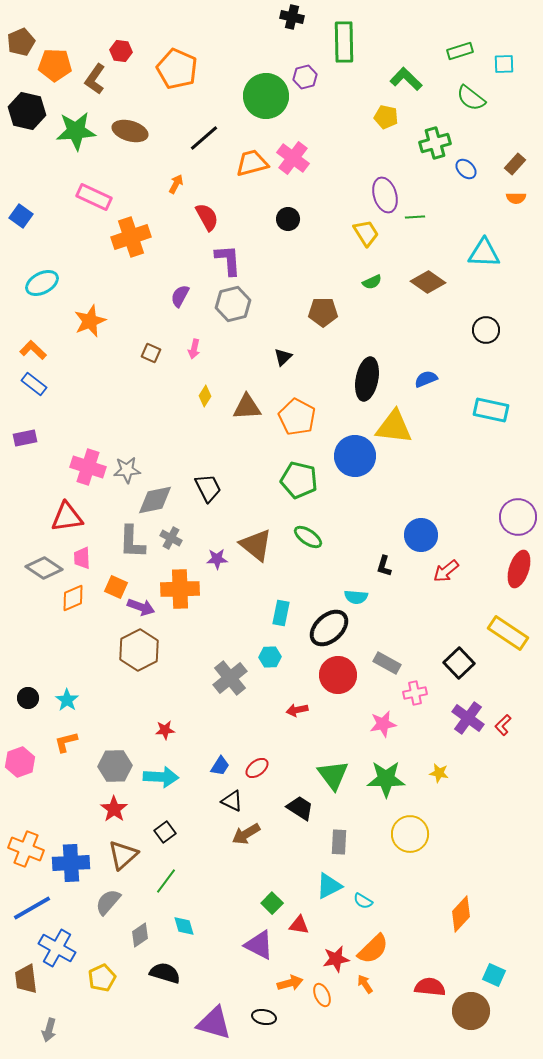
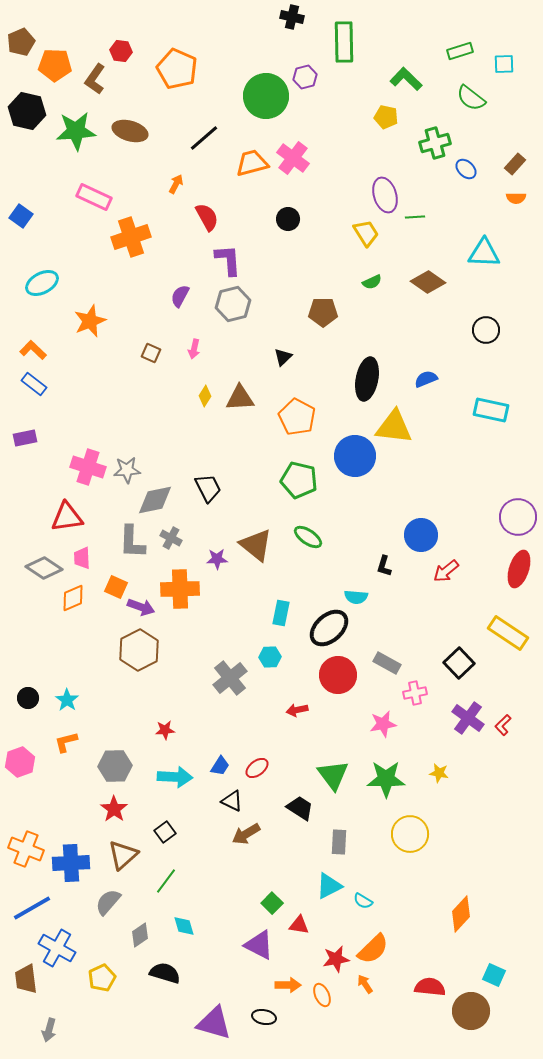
brown triangle at (247, 407): moved 7 px left, 9 px up
cyan arrow at (161, 777): moved 14 px right
orange arrow at (290, 983): moved 2 px left, 2 px down; rotated 15 degrees clockwise
